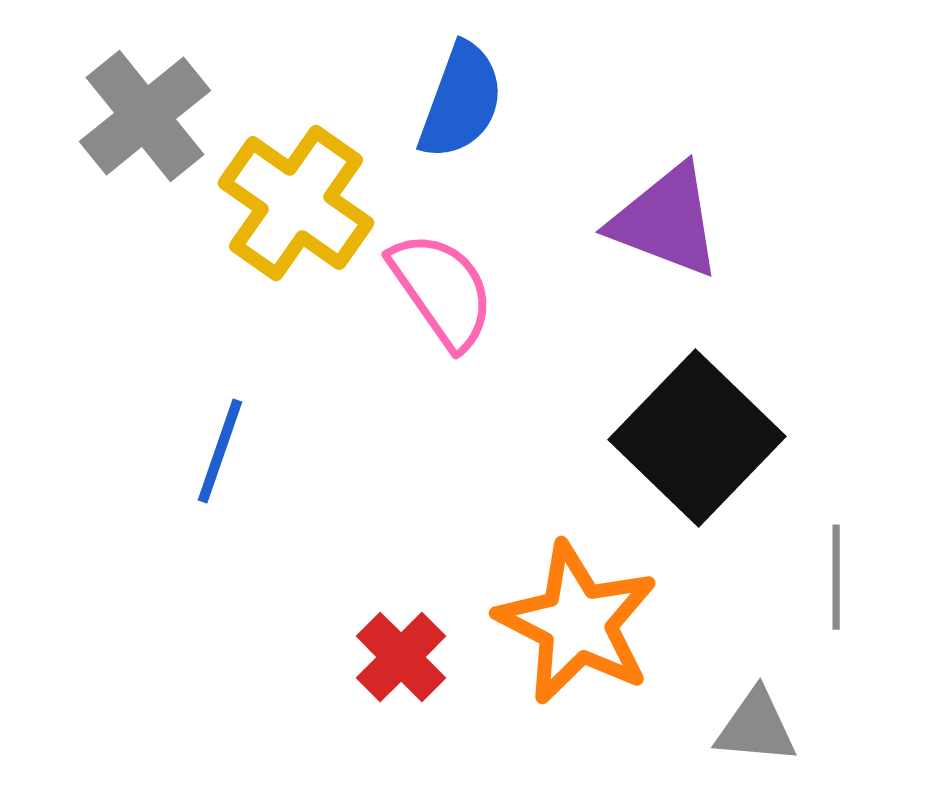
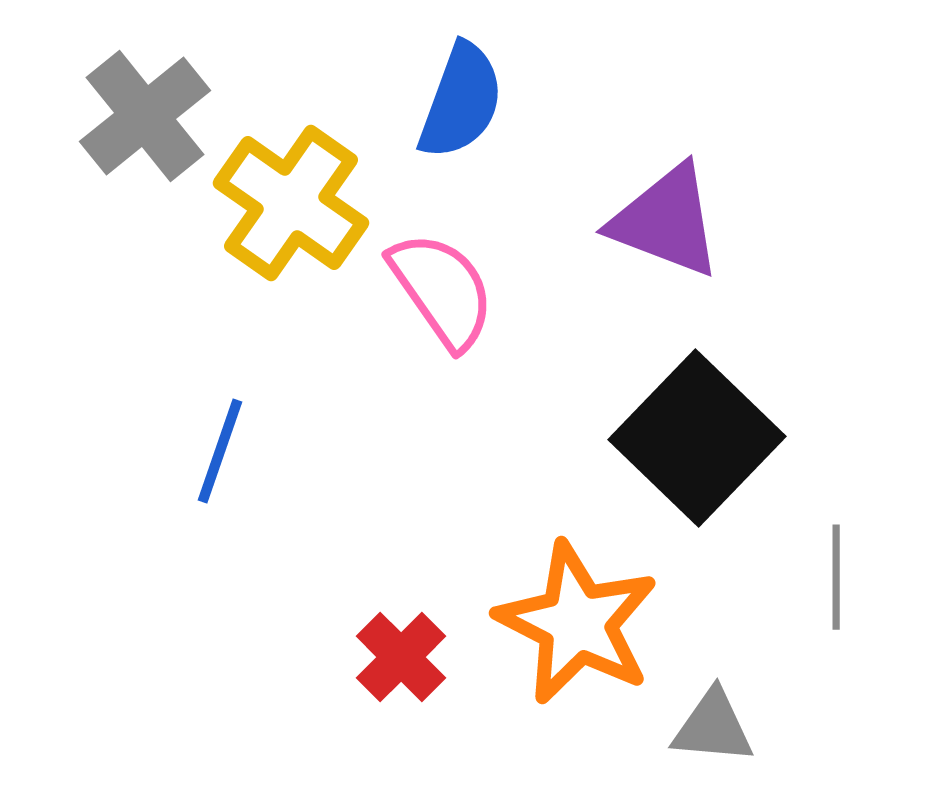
yellow cross: moved 5 px left
gray triangle: moved 43 px left
